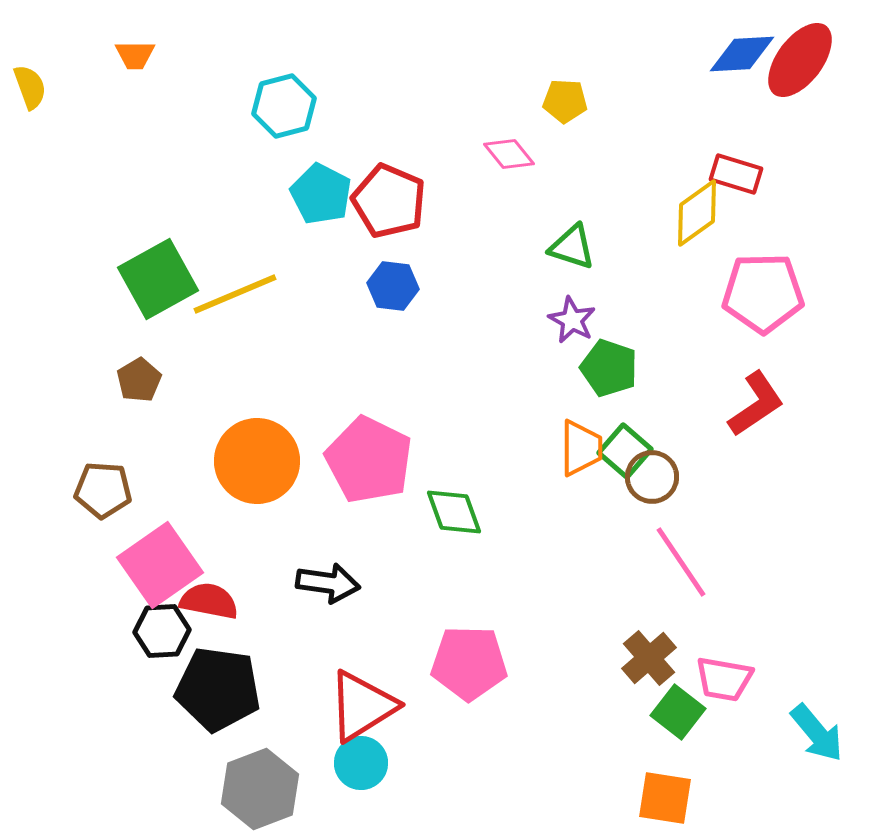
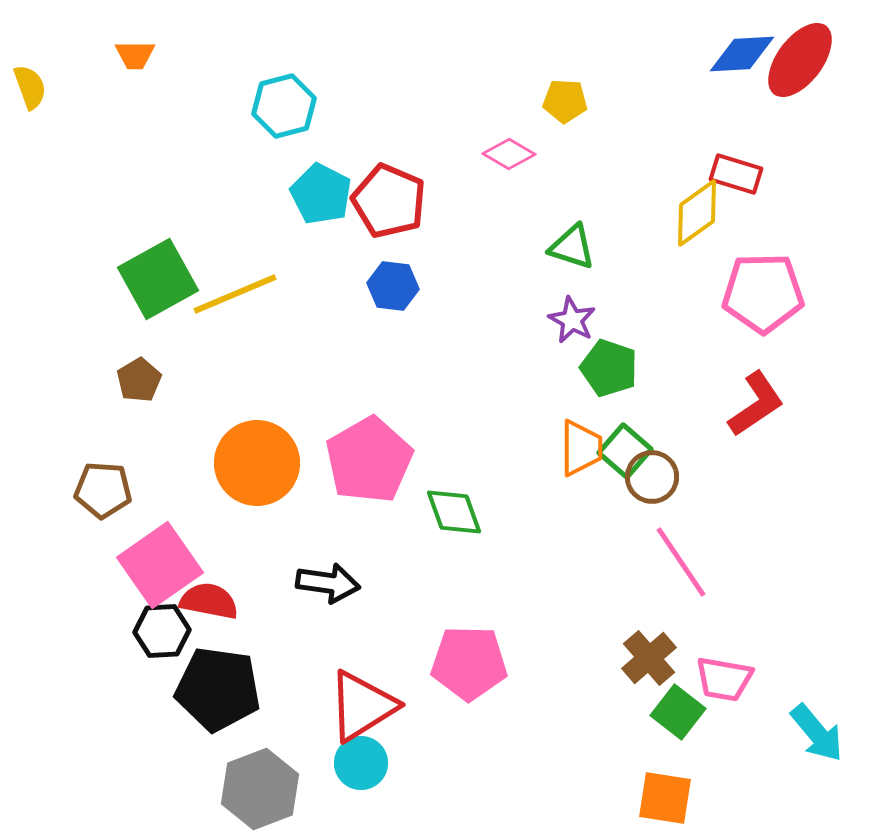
pink diamond at (509, 154): rotated 21 degrees counterclockwise
pink pentagon at (369, 460): rotated 16 degrees clockwise
orange circle at (257, 461): moved 2 px down
